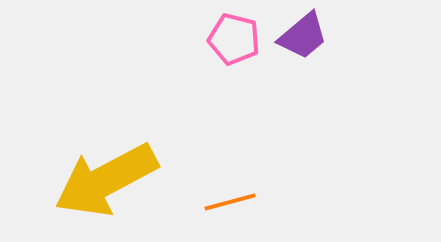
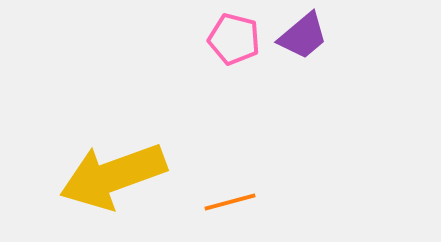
yellow arrow: moved 7 px right, 4 px up; rotated 8 degrees clockwise
